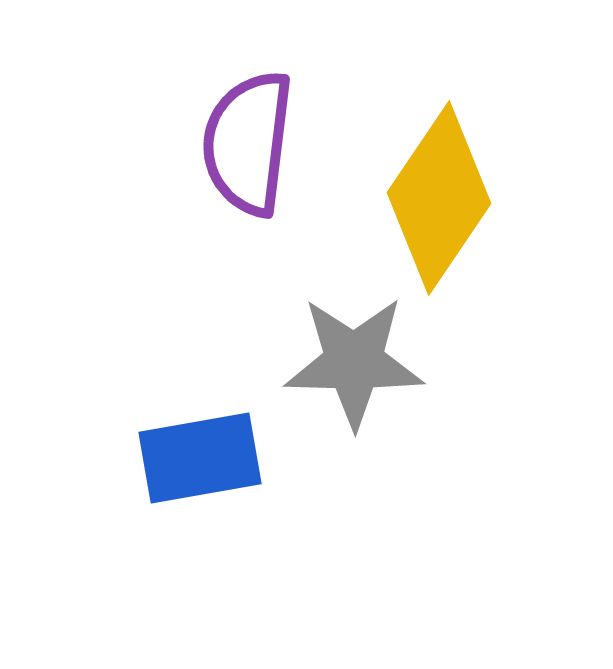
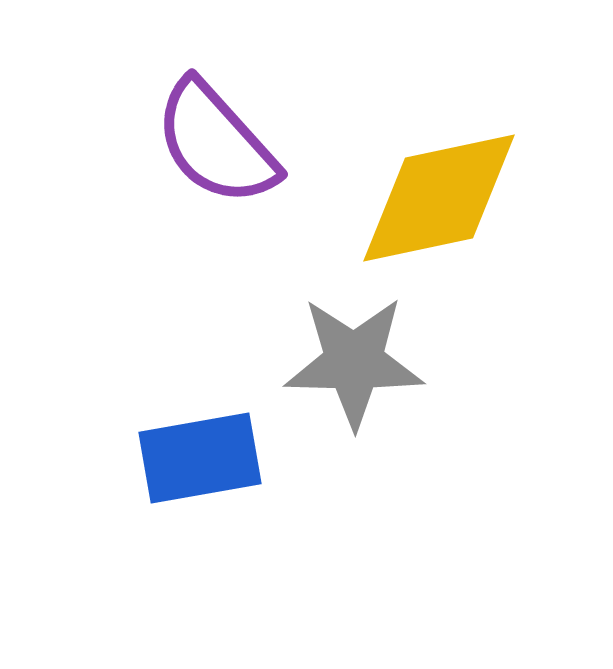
purple semicircle: moved 32 px left; rotated 49 degrees counterclockwise
yellow diamond: rotated 44 degrees clockwise
